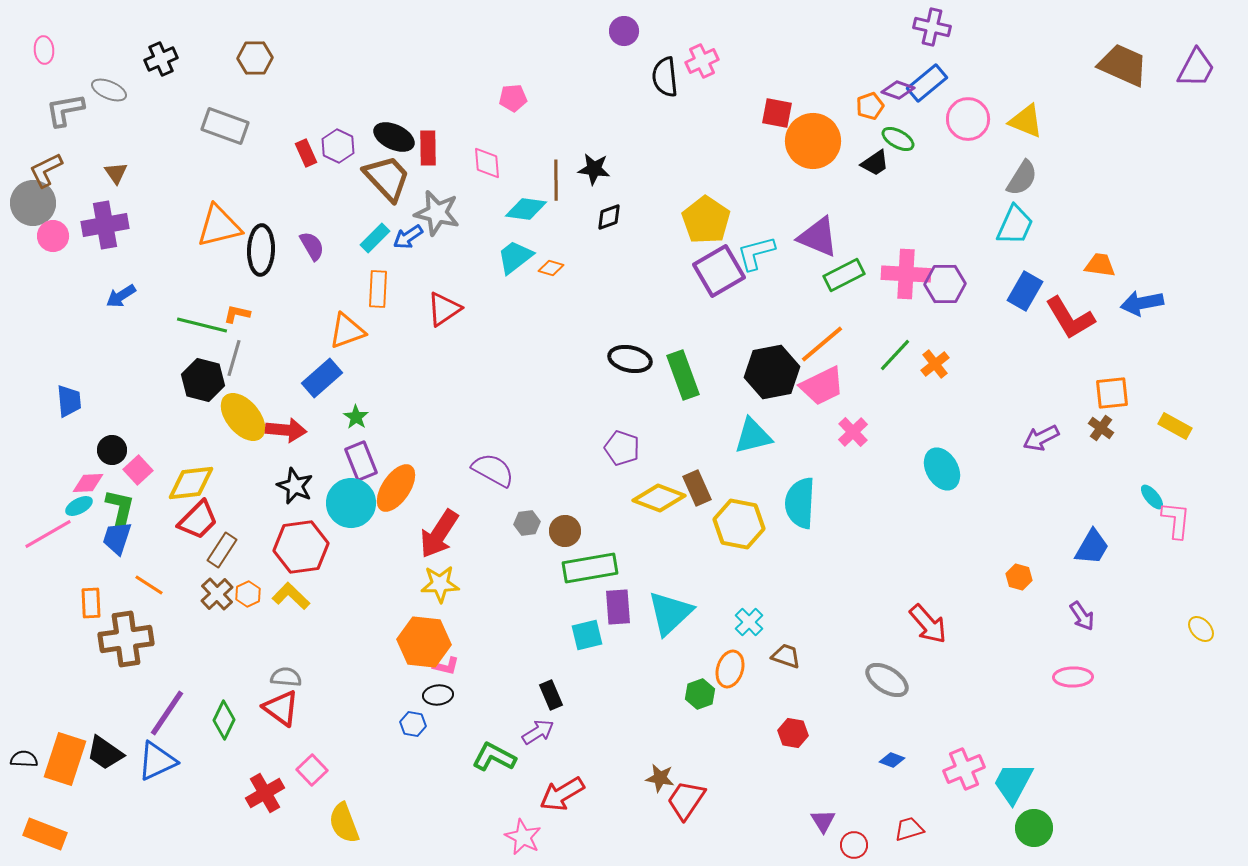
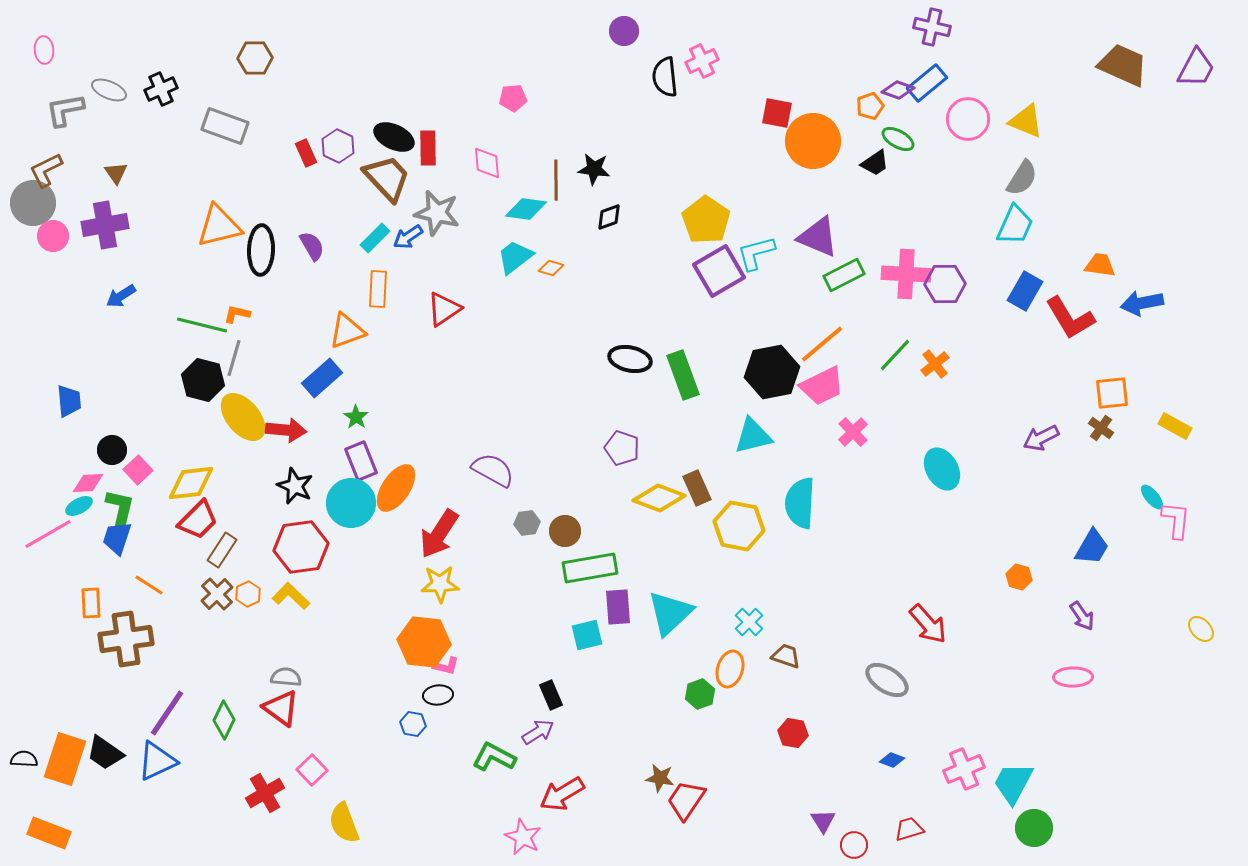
black cross at (161, 59): moved 30 px down
yellow hexagon at (739, 524): moved 2 px down
orange rectangle at (45, 834): moved 4 px right, 1 px up
